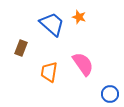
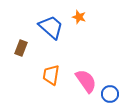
blue trapezoid: moved 1 px left, 3 px down
pink semicircle: moved 3 px right, 17 px down
orange trapezoid: moved 2 px right, 3 px down
